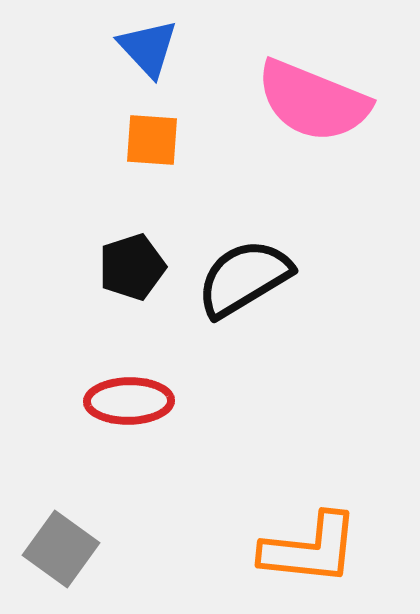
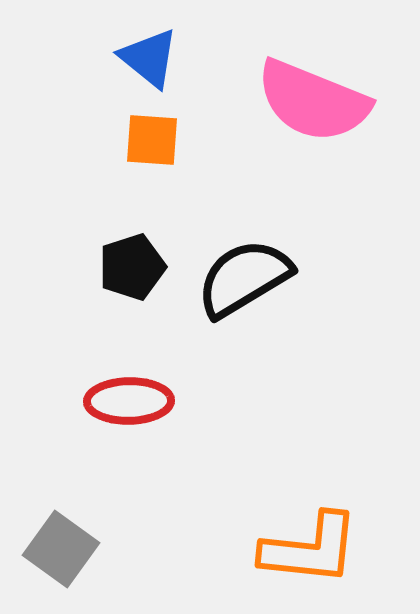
blue triangle: moved 1 px right, 10 px down; rotated 8 degrees counterclockwise
